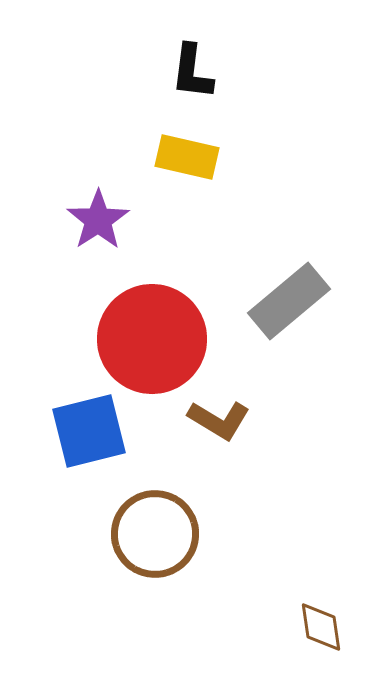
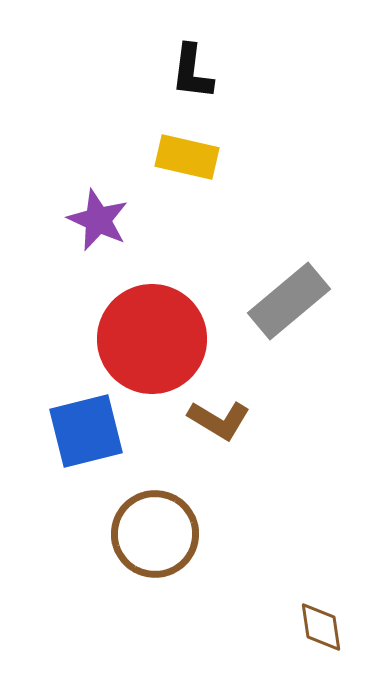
purple star: rotated 14 degrees counterclockwise
blue square: moved 3 px left
